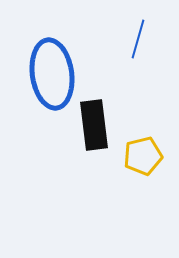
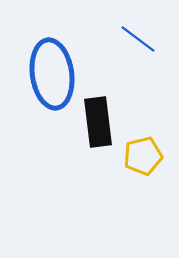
blue line: rotated 69 degrees counterclockwise
black rectangle: moved 4 px right, 3 px up
